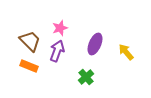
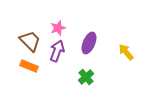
pink star: moved 2 px left
purple ellipse: moved 6 px left, 1 px up
